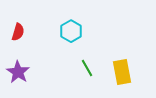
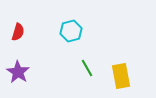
cyan hexagon: rotated 15 degrees clockwise
yellow rectangle: moved 1 px left, 4 px down
